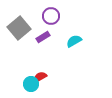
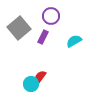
purple rectangle: rotated 32 degrees counterclockwise
red semicircle: rotated 24 degrees counterclockwise
